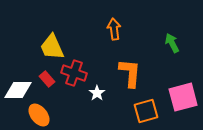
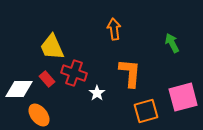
white diamond: moved 1 px right, 1 px up
